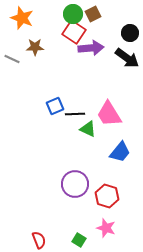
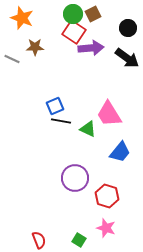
black circle: moved 2 px left, 5 px up
black line: moved 14 px left, 7 px down; rotated 12 degrees clockwise
purple circle: moved 6 px up
